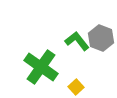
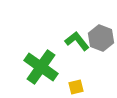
yellow square: rotated 28 degrees clockwise
